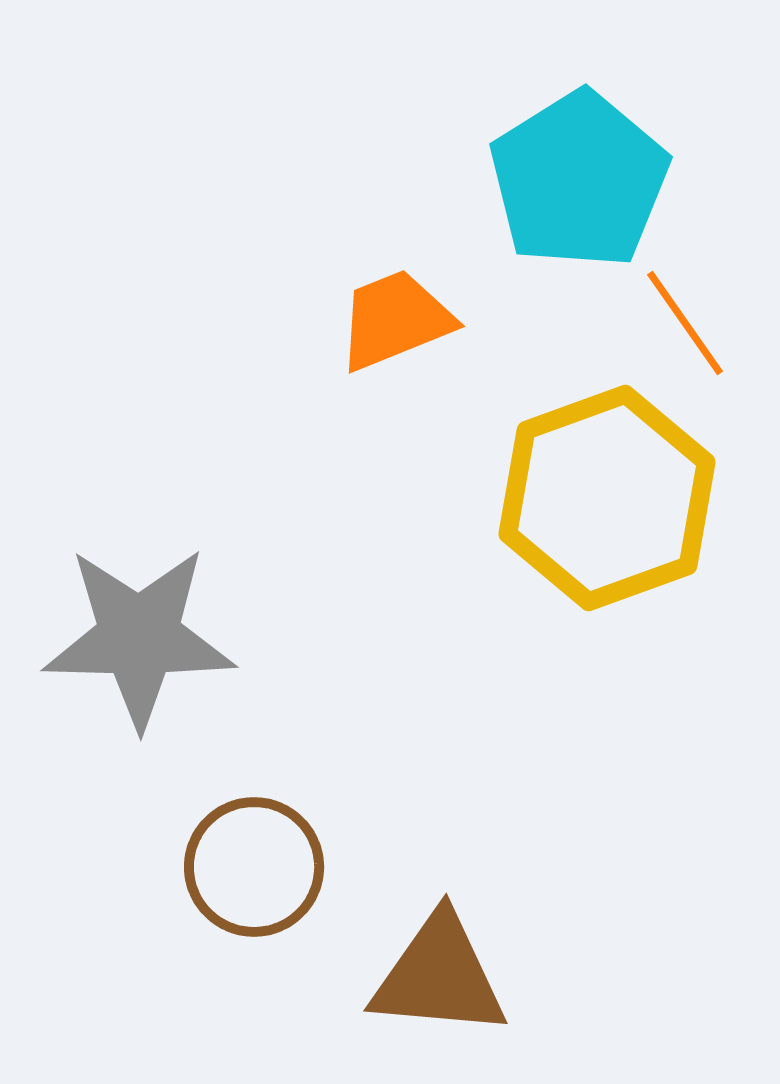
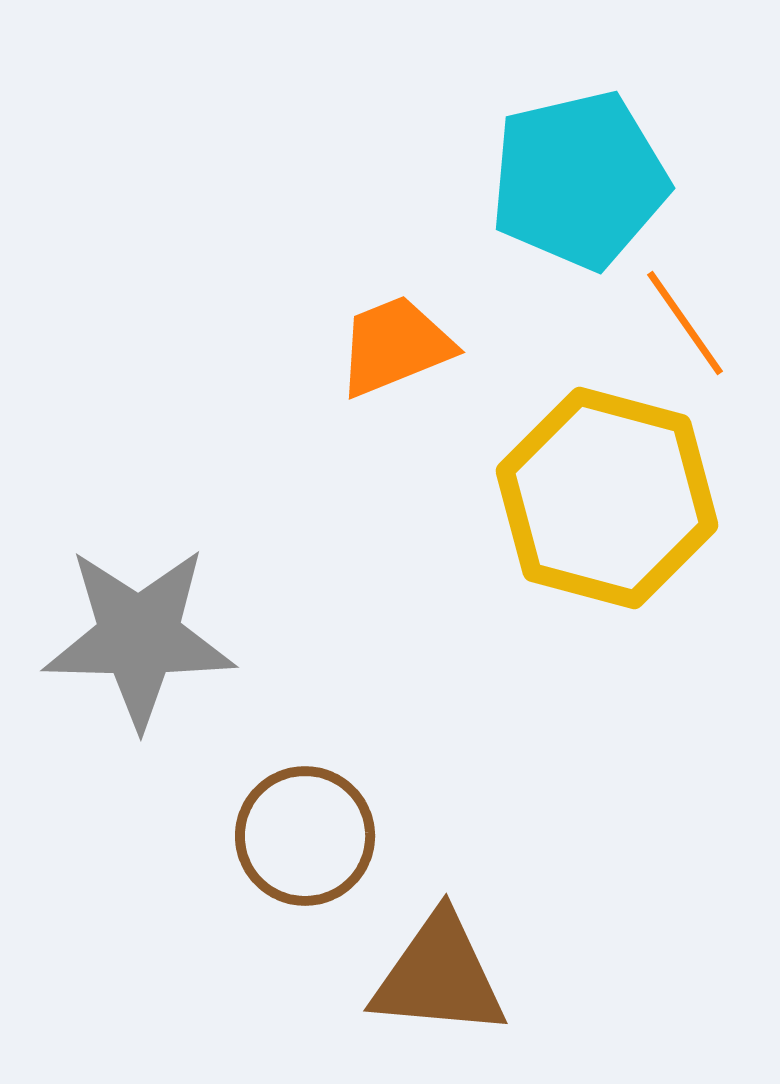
cyan pentagon: rotated 19 degrees clockwise
orange trapezoid: moved 26 px down
yellow hexagon: rotated 25 degrees counterclockwise
brown circle: moved 51 px right, 31 px up
